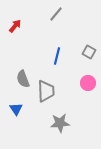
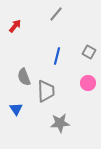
gray semicircle: moved 1 px right, 2 px up
